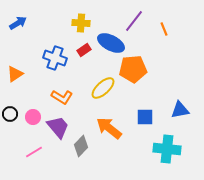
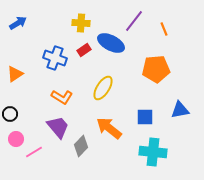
orange pentagon: moved 23 px right
yellow ellipse: rotated 15 degrees counterclockwise
pink circle: moved 17 px left, 22 px down
cyan cross: moved 14 px left, 3 px down
